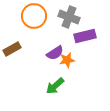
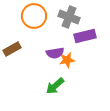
purple semicircle: rotated 24 degrees clockwise
